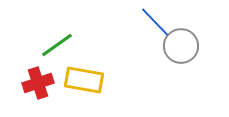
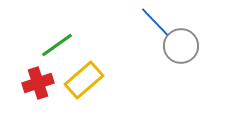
yellow rectangle: rotated 51 degrees counterclockwise
